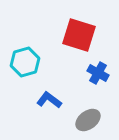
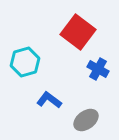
red square: moved 1 px left, 3 px up; rotated 20 degrees clockwise
blue cross: moved 4 px up
gray ellipse: moved 2 px left
